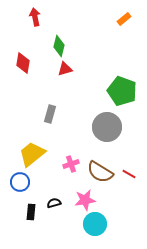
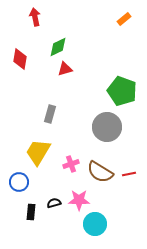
green diamond: moved 1 px left, 1 px down; rotated 50 degrees clockwise
red diamond: moved 3 px left, 4 px up
yellow trapezoid: moved 6 px right, 2 px up; rotated 20 degrees counterclockwise
red line: rotated 40 degrees counterclockwise
blue circle: moved 1 px left
pink star: moved 6 px left; rotated 10 degrees clockwise
